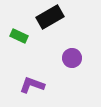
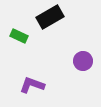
purple circle: moved 11 px right, 3 px down
